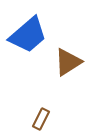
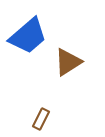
blue trapezoid: moved 1 px down
